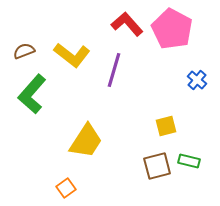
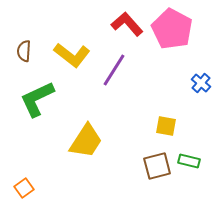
brown semicircle: rotated 65 degrees counterclockwise
purple line: rotated 16 degrees clockwise
blue cross: moved 4 px right, 3 px down
green L-shape: moved 5 px right, 5 px down; rotated 24 degrees clockwise
yellow square: rotated 25 degrees clockwise
orange square: moved 42 px left
